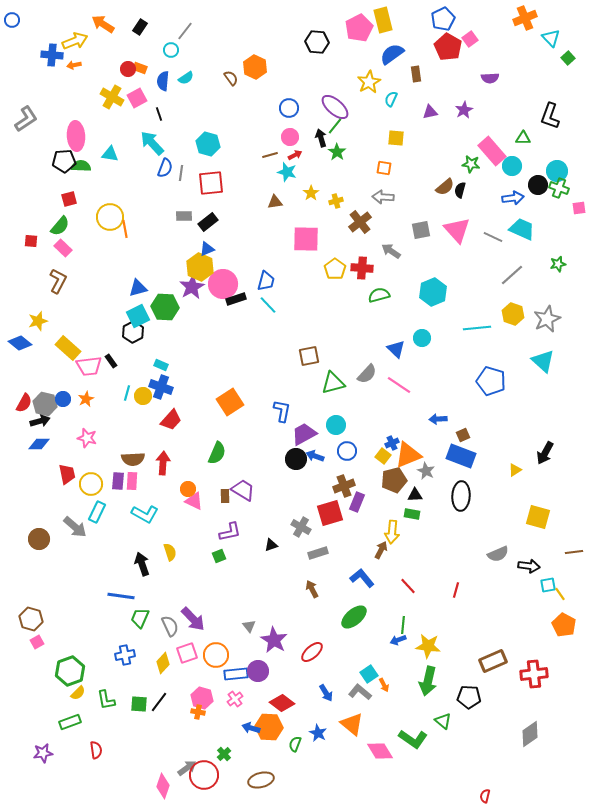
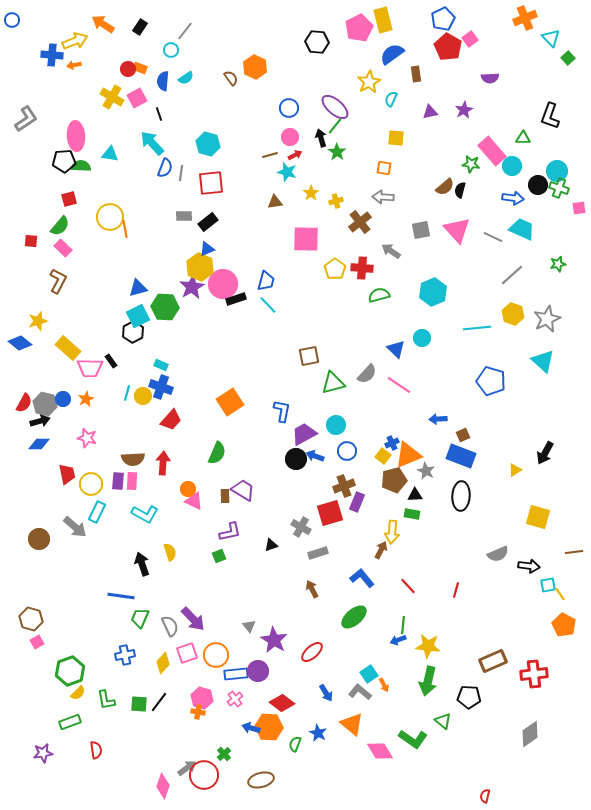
blue arrow at (513, 198): rotated 15 degrees clockwise
pink trapezoid at (89, 366): moved 1 px right, 2 px down; rotated 8 degrees clockwise
